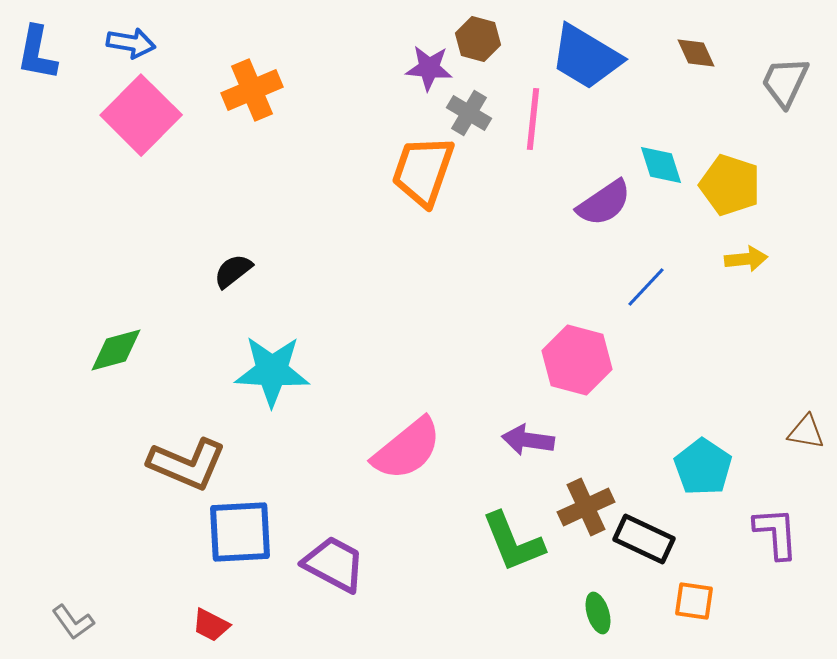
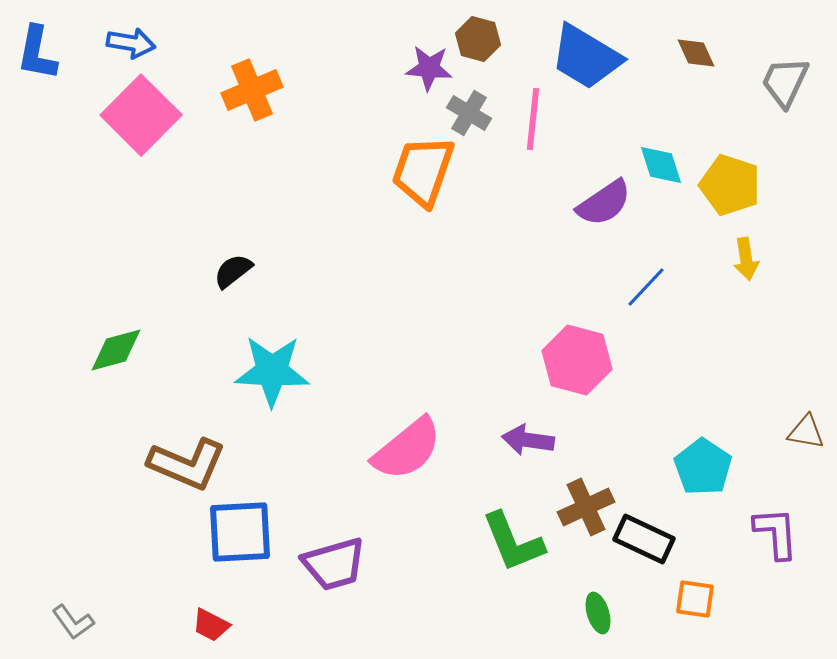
yellow arrow: rotated 87 degrees clockwise
purple trapezoid: rotated 136 degrees clockwise
orange square: moved 1 px right, 2 px up
